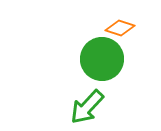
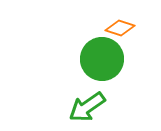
green arrow: rotated 12 degrees clockwise
